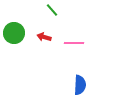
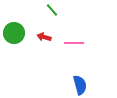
blue semicircle: rotated 18 degrees counterclockwise
